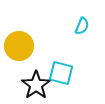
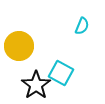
cyan square: rotated 15 degrees clockwise
